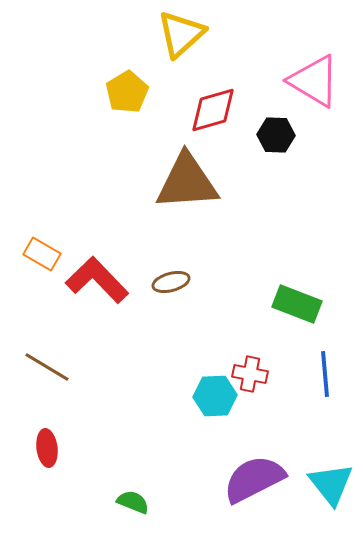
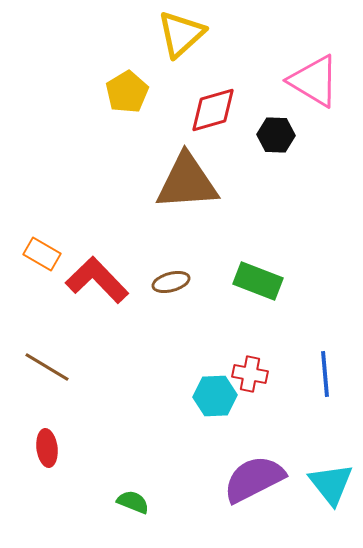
green rectangle: moved 39 px left, 23 px up
